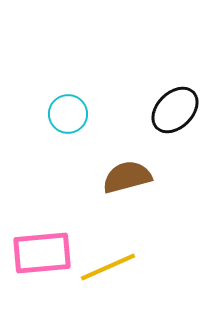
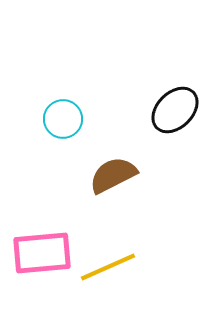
cyan circle: moved 5 px left, 5 px down
brown semicircle: moved 14 px left, 2 px up; rotated 12 degrees counterclockwise
